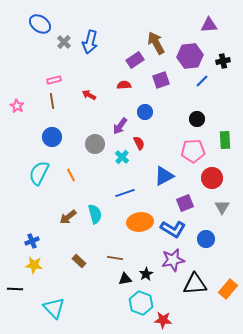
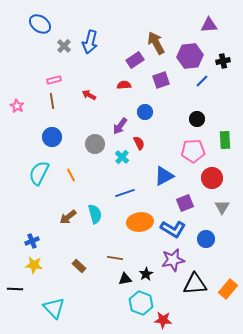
gray cross at (64, 42): moved 4 px down
brown rectangle at (79, 261): moved 5 px down
